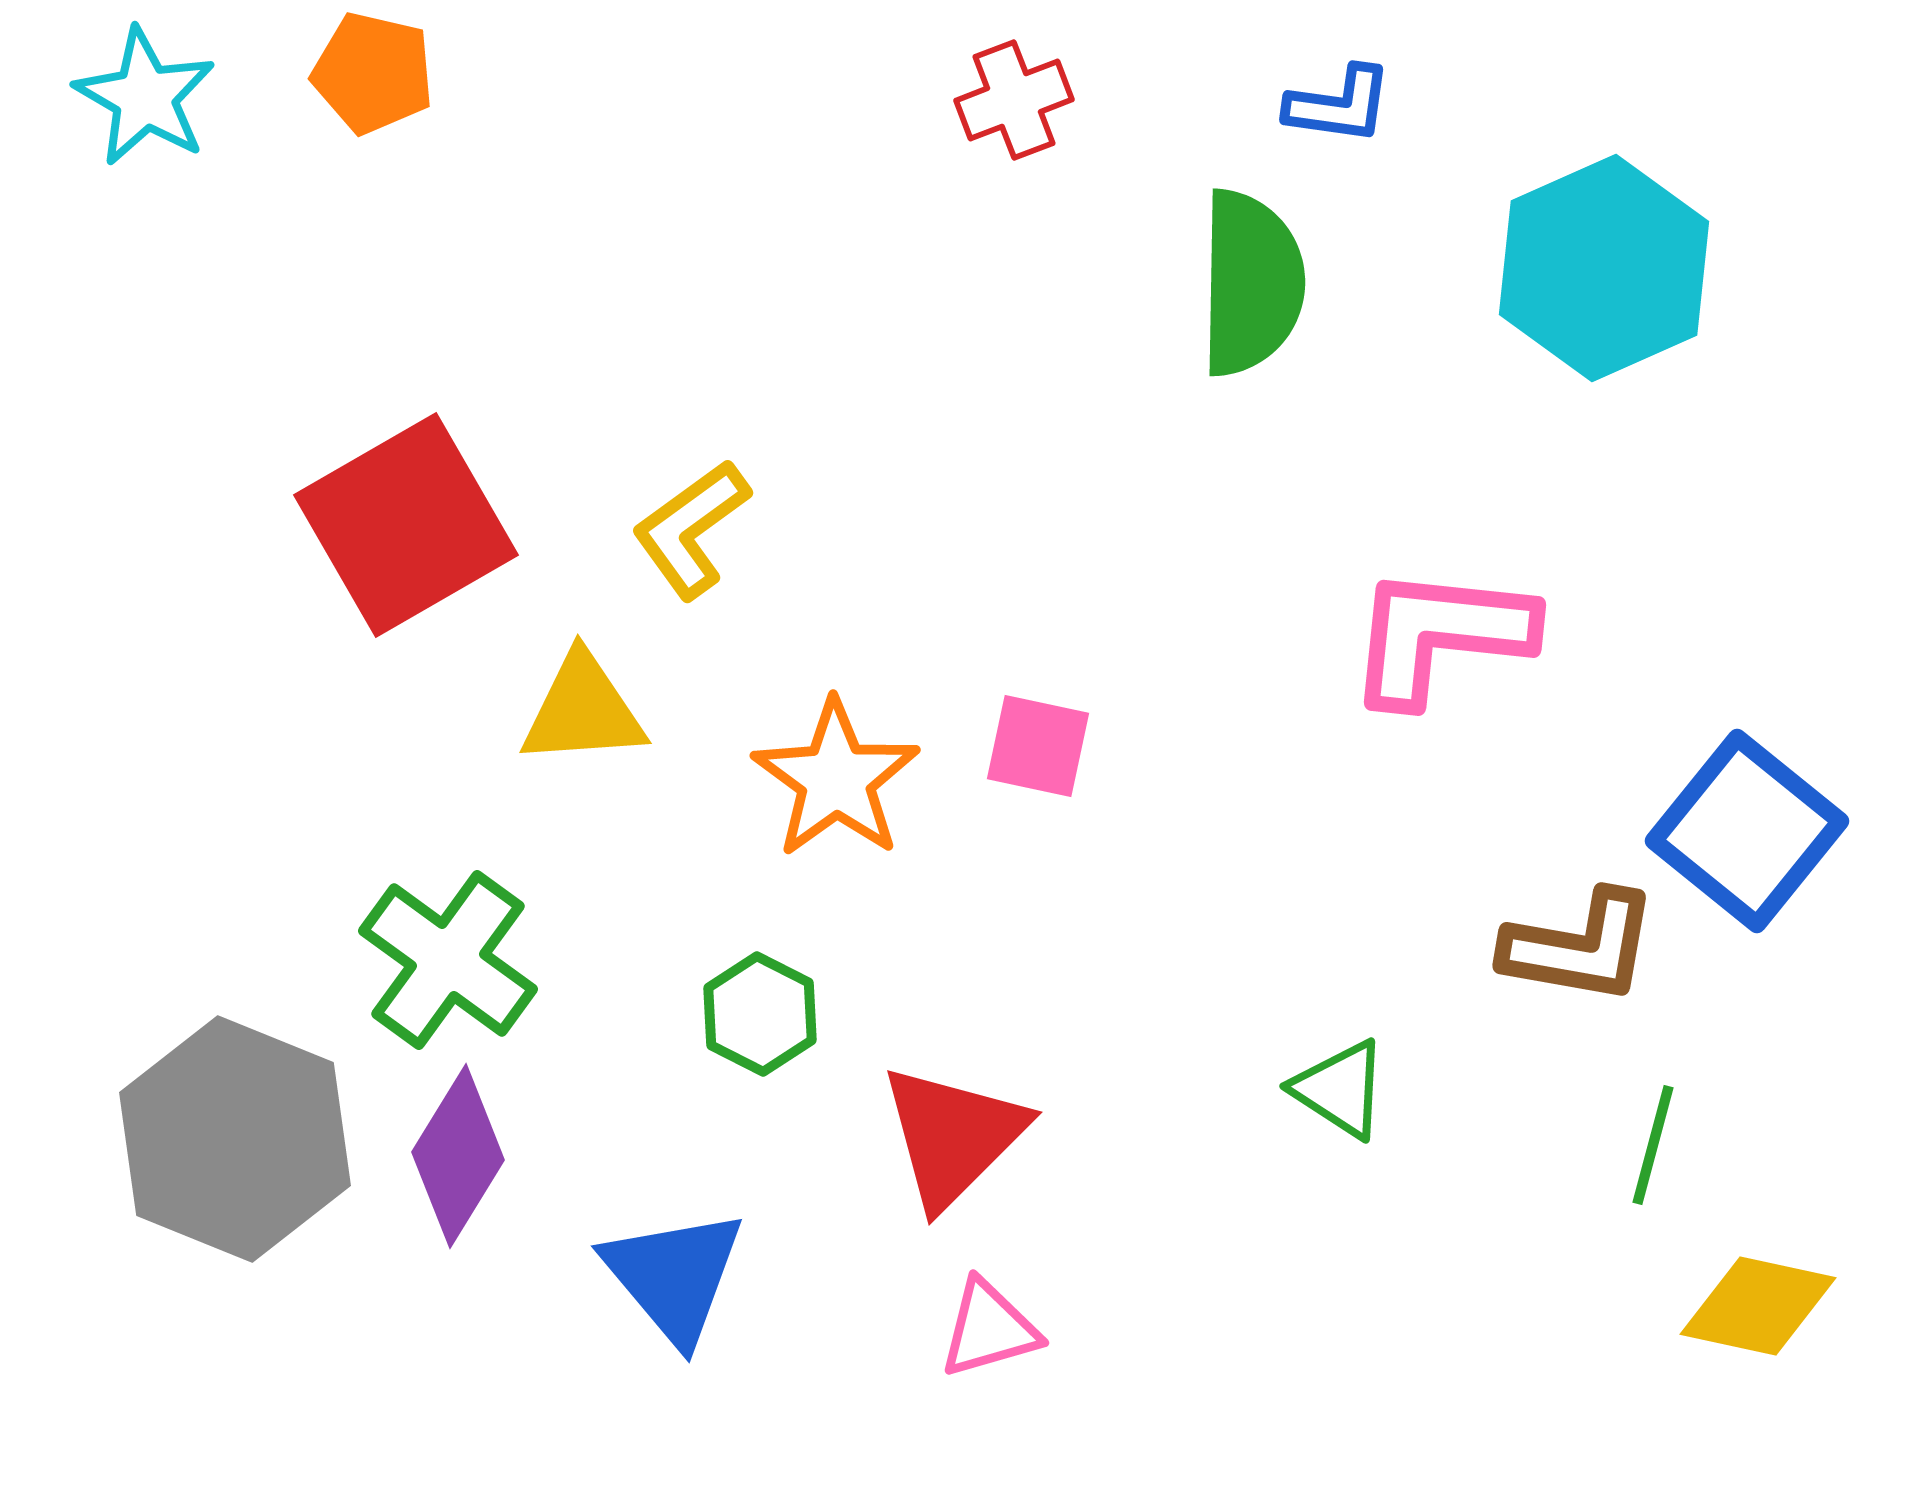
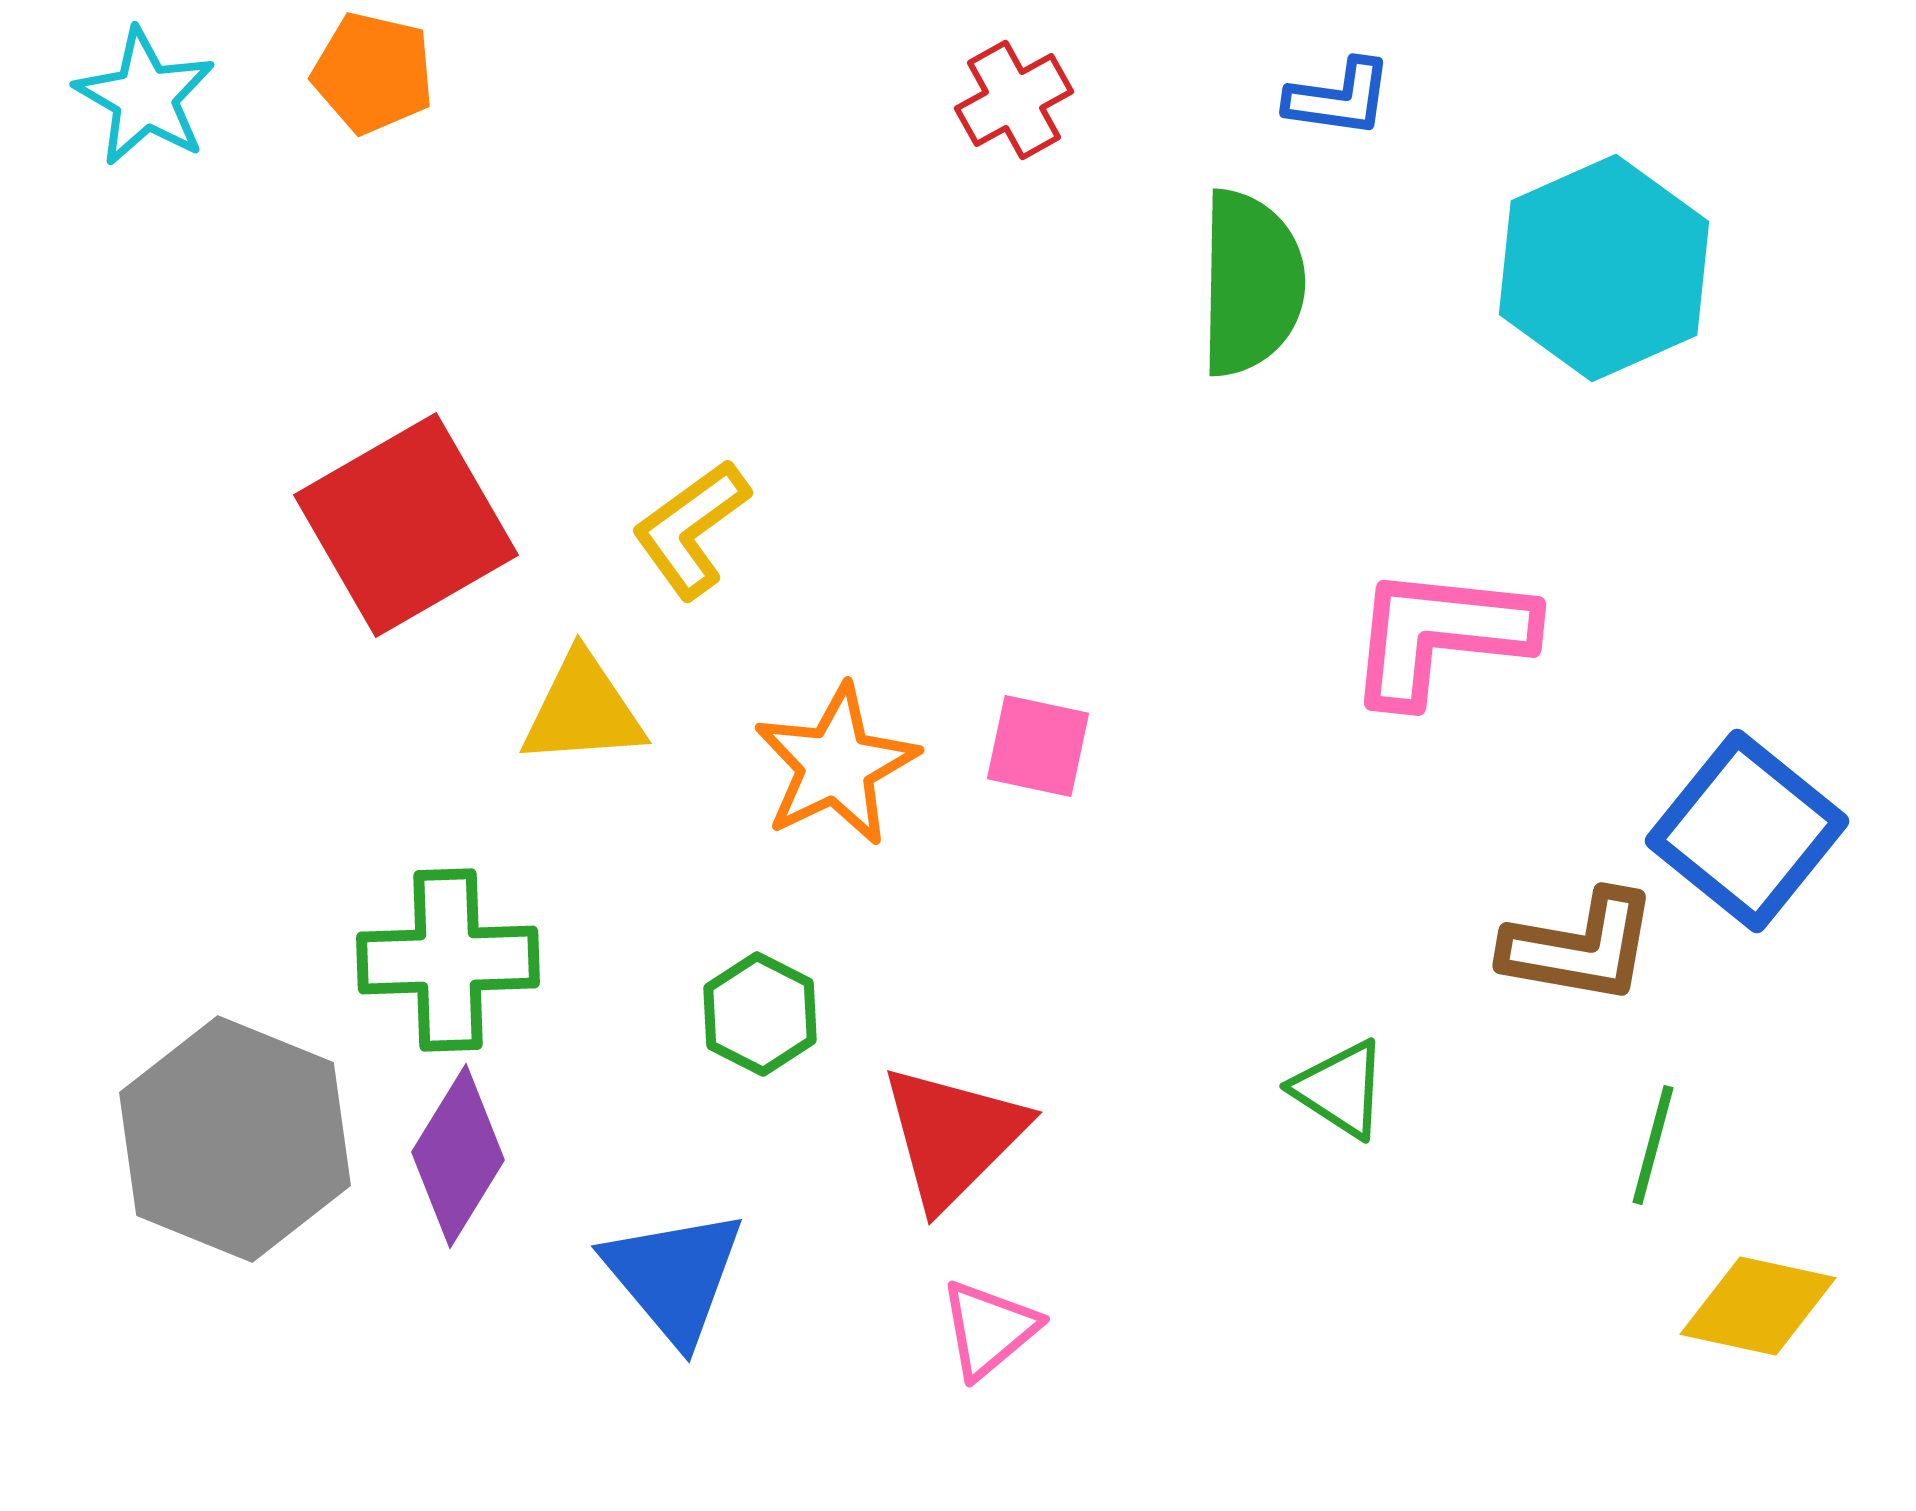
red cross: rotated 8 degrees counterclockwise
blue L-shape: moved 7 px up
orange star: moved 14 px up; rotated 10 degrees clockwise
green cross: rotated 38 degrees counterclockwise
pink triangle: rotated 24 degrees counterclockwise
